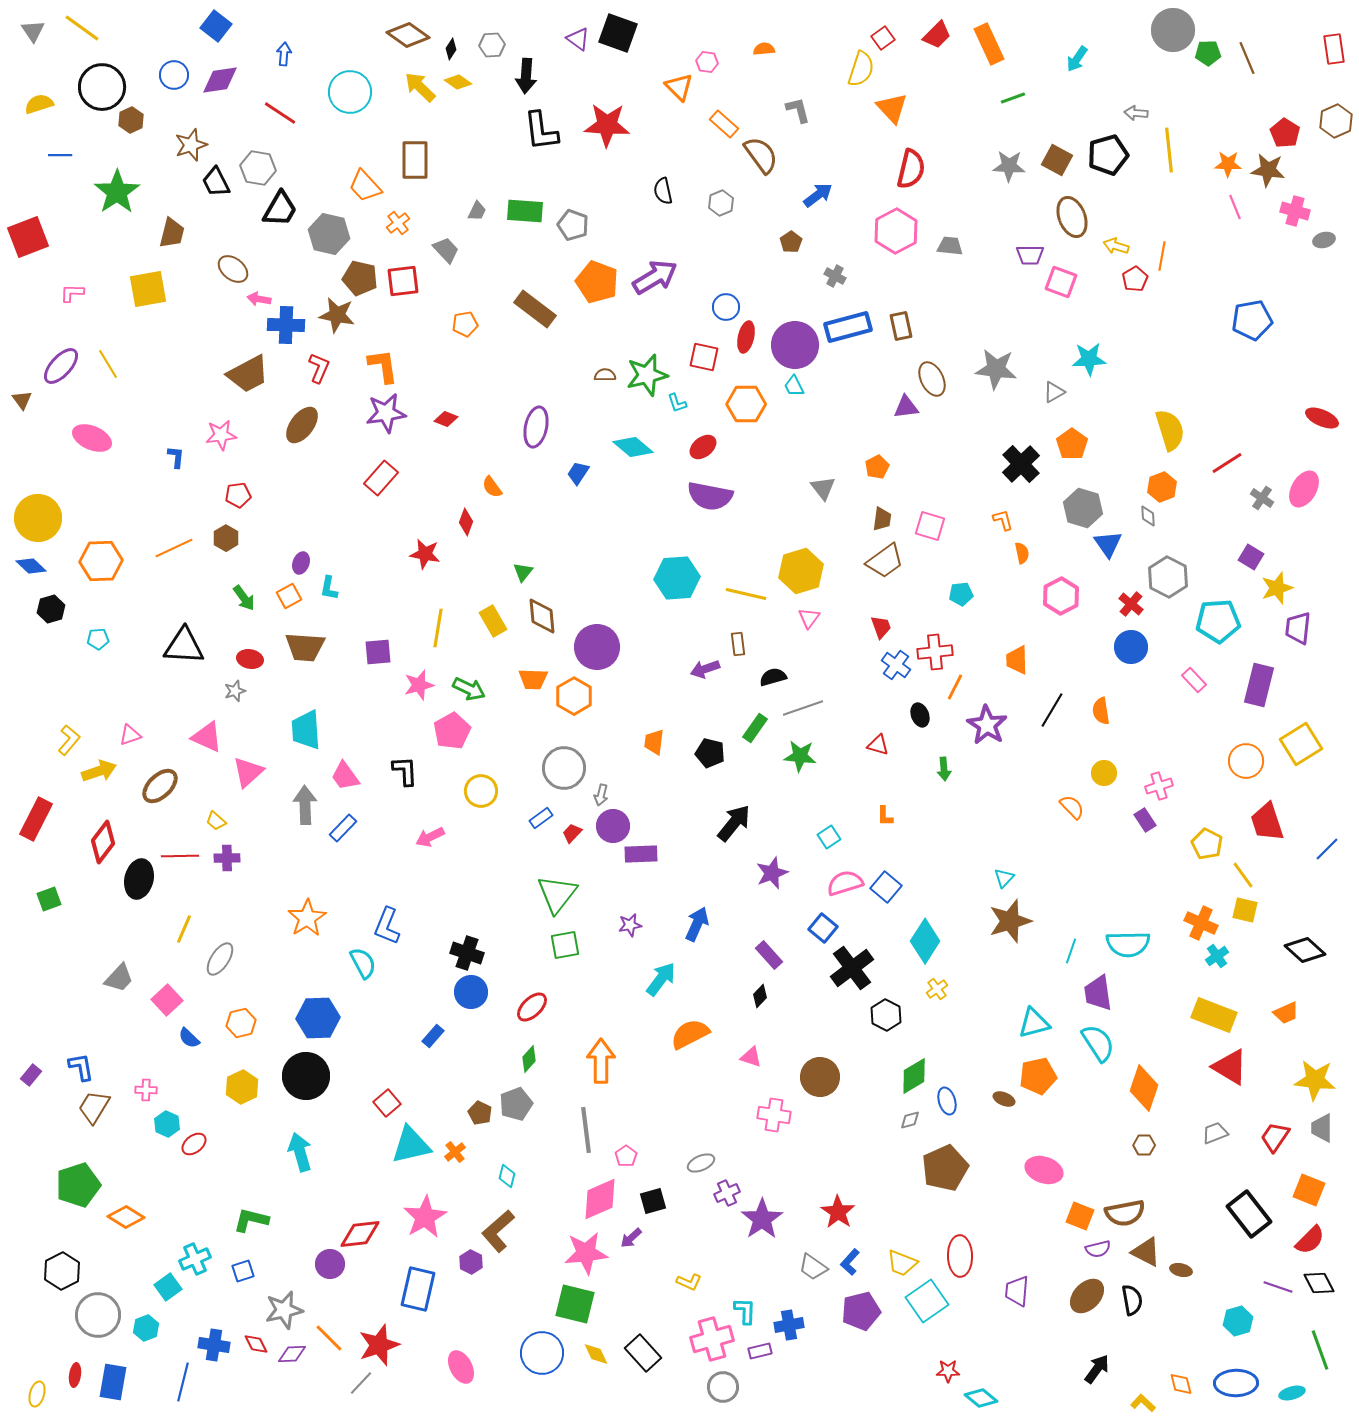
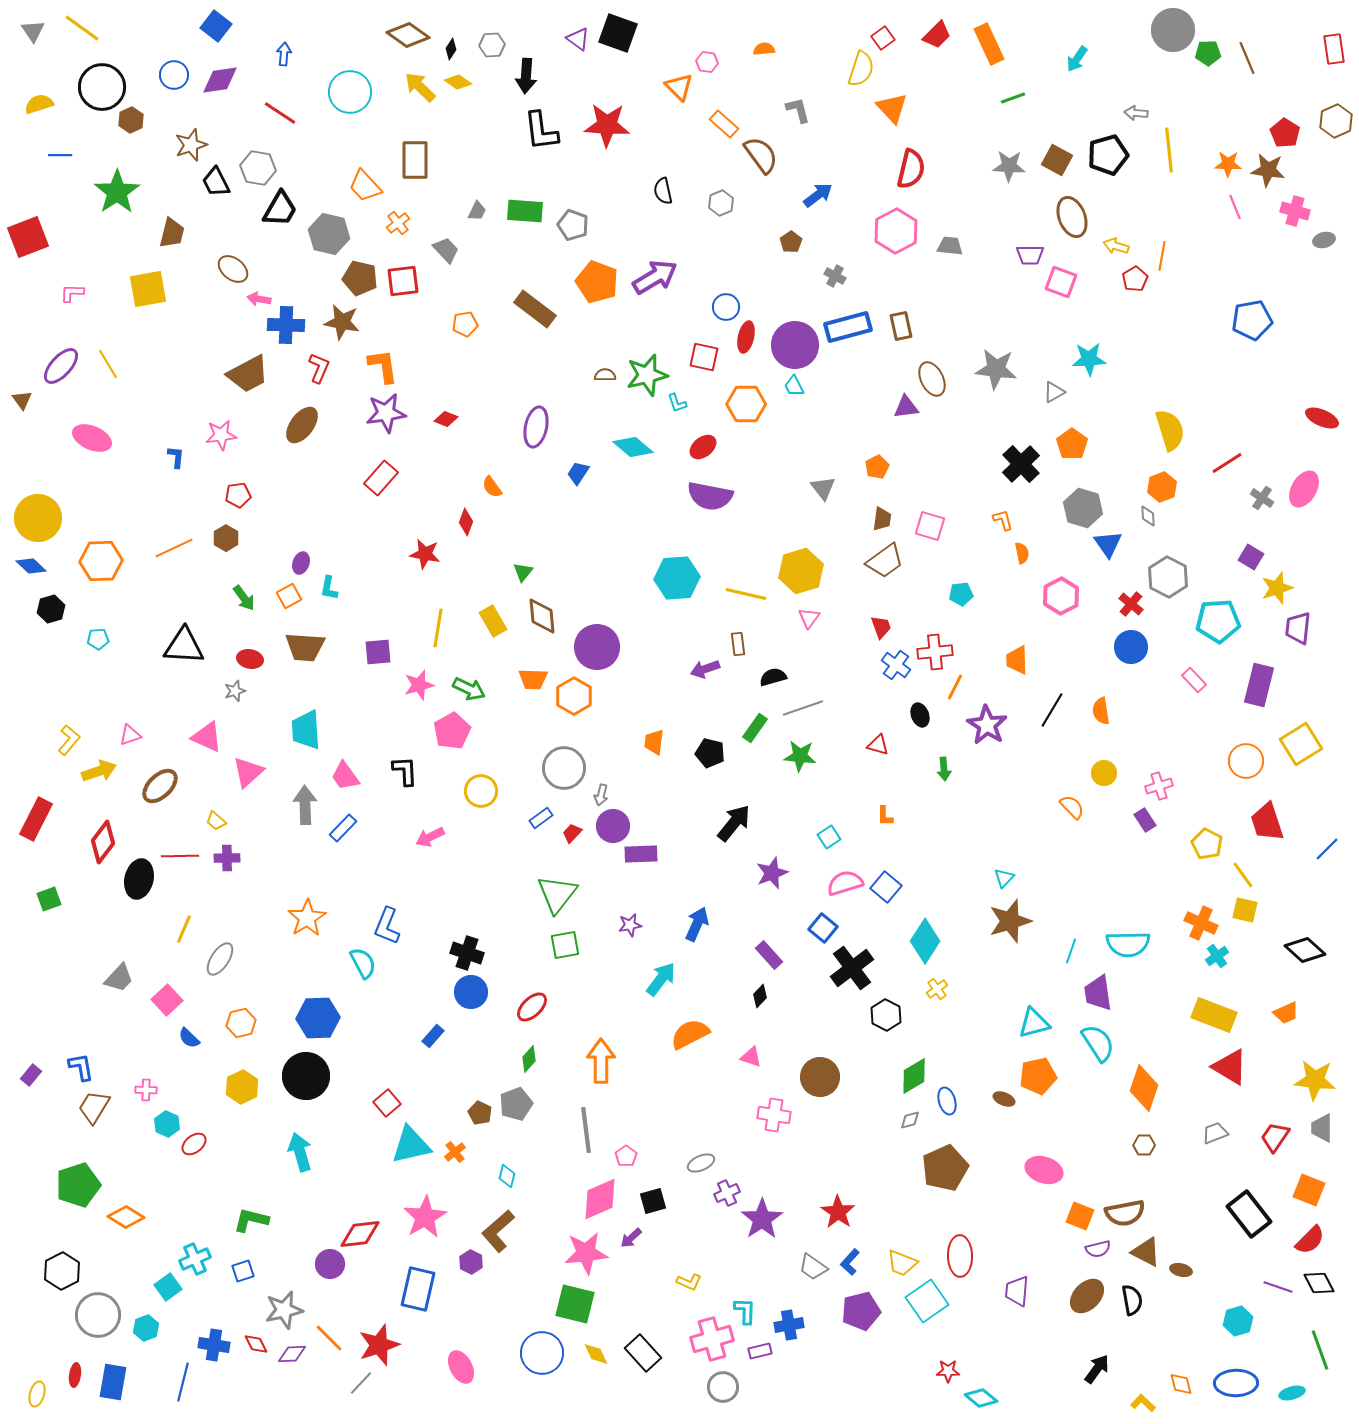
brown star at (337, 315): moved 5 px right, 7 px down
